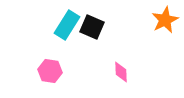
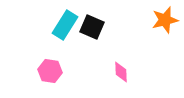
orange star: rotated 12 degrees clockwise
cyan rectangle: moved 2 px left
